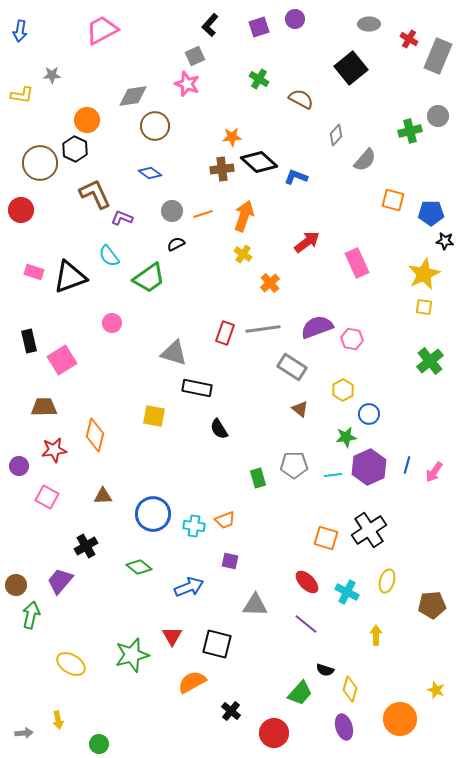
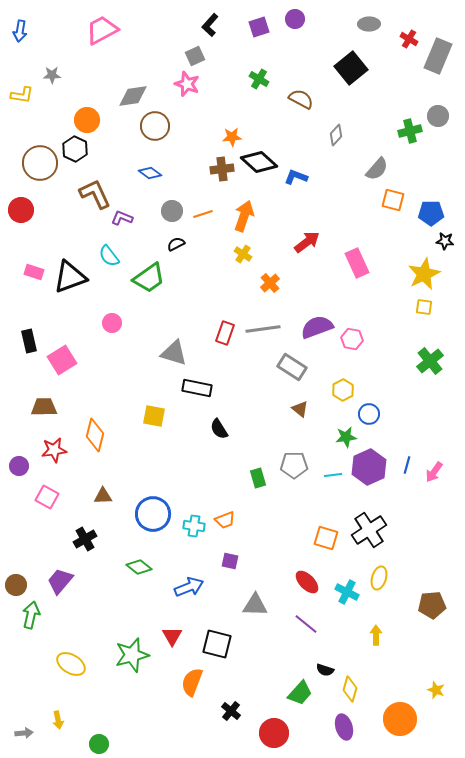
gray semicircle at (365, 160): moved 12 px right, 9 px down
black cross at (86, 546): moved 1 px left, 7 px up
yellow ellipse at (387, 581): moved 8 px left, 3 px up
orange semicircle at (192, 682): rotated 40 degrees counterclockwise
